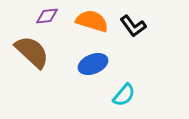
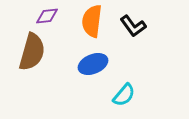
orange semicircle: rotated 100 degrees counterclockwise
brown semicircle: rotated 63 degrees clockwise
